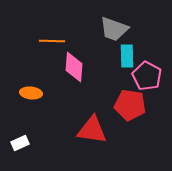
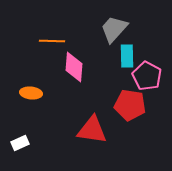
gray trapezoid: rotated 112 degrees clockwise
